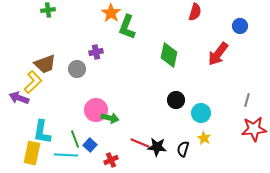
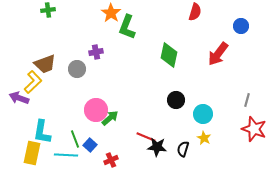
blue circle: moved 1 px right
cyan circle: moved 2 px right, 1 px down
green arrow: rotated 54 degrees counterclockwise
red star: rotated 25 degrees clockwise
red line: moved 6 px right, 6 px up
